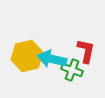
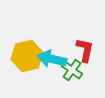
red L-shape: moved 1 px left, 1 px up
green cross: rotated 15 degrees clockwise
